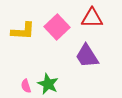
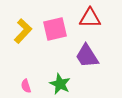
red triangle: moved 2 px left
pink square: moved 2 px left, 2 px down; rotated 30 degrees clockwise
yellow L-shape: rotated 50 degrees counterclockwise
green star: moved 12 px right
